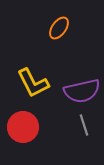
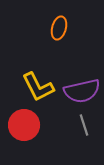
orange ellipse: rotated 20 degrees counterclockwise
yellow L-shape: moved 5 px right, 4 px down
red circle: moved 1 px right, 2 px up
